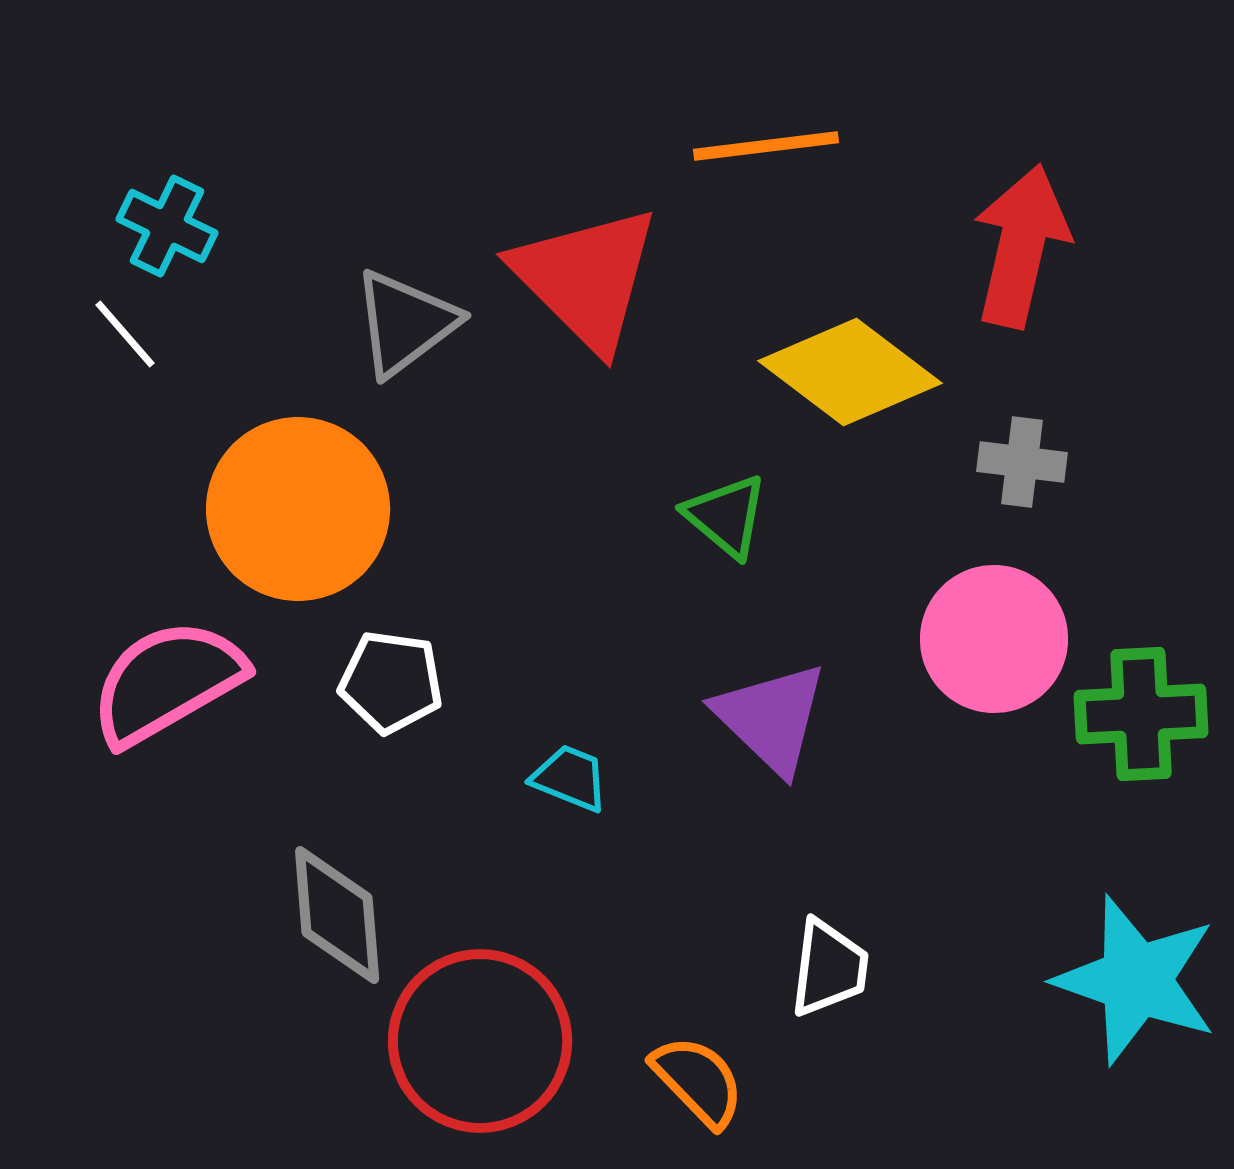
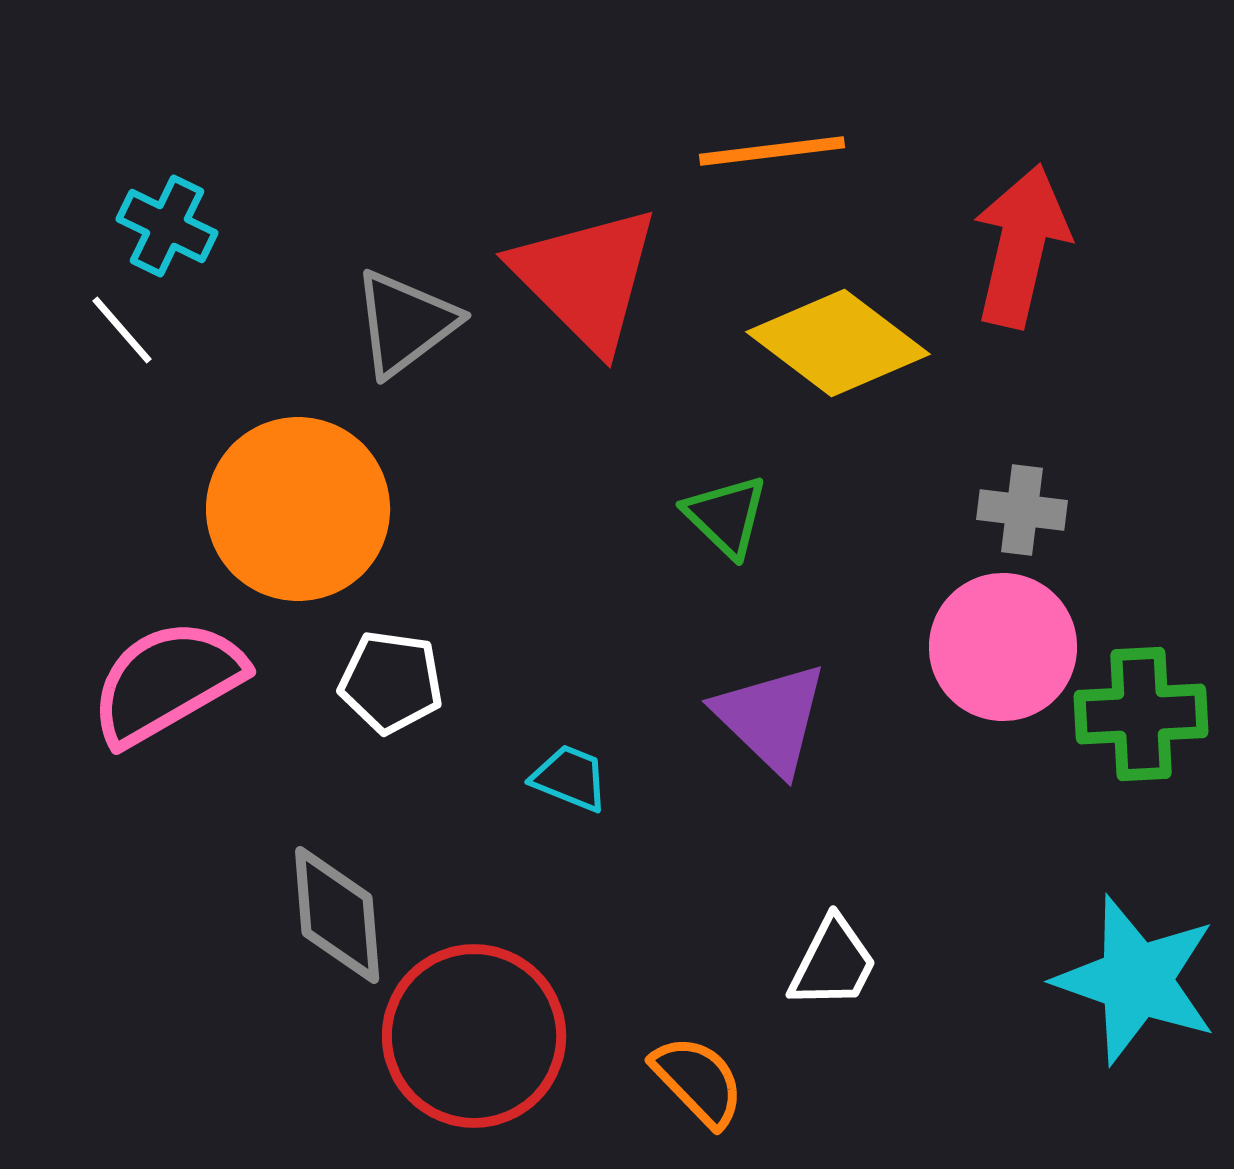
orange line: moved 6 px right, 5 px down
white line: moved 3 px left, 4 px up
yellow diamond: moved 12 px left, 29 px up
gray cross: moved 48 px down
green triangle: rotated 4 degrees clockwise
pink circle: moved 9 px right, 8 px down
white trapezoid: moved 4 px right, 5 px up; rotated 20 degrees clockwise
red circle: moved 6 px left, 5 px up
